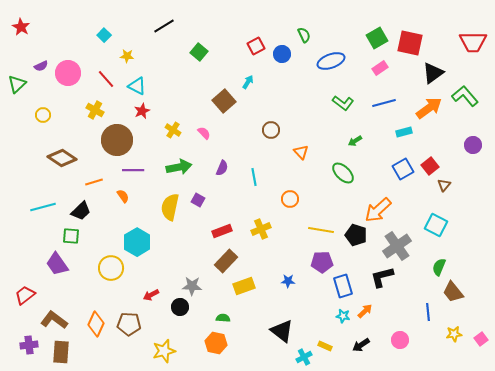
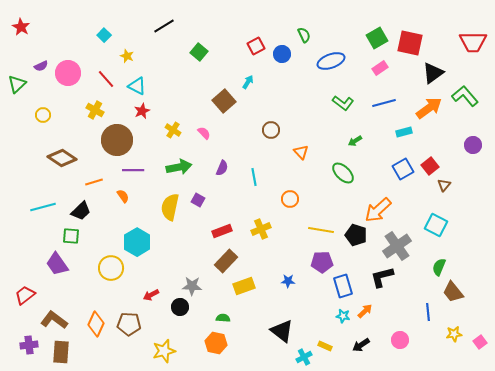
yellow star at (127, 56): rotated 16 degrees clockwise
pink square at (481, 339): moved 1 px left, 3 px down
